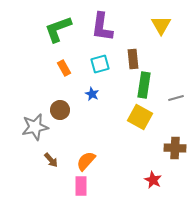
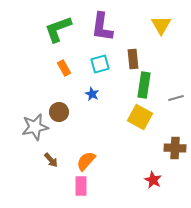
brown circle: moved 1 px left, 2 px down
